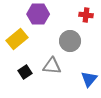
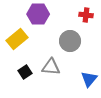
gray triangle: moved 1 px left, 1 px down
